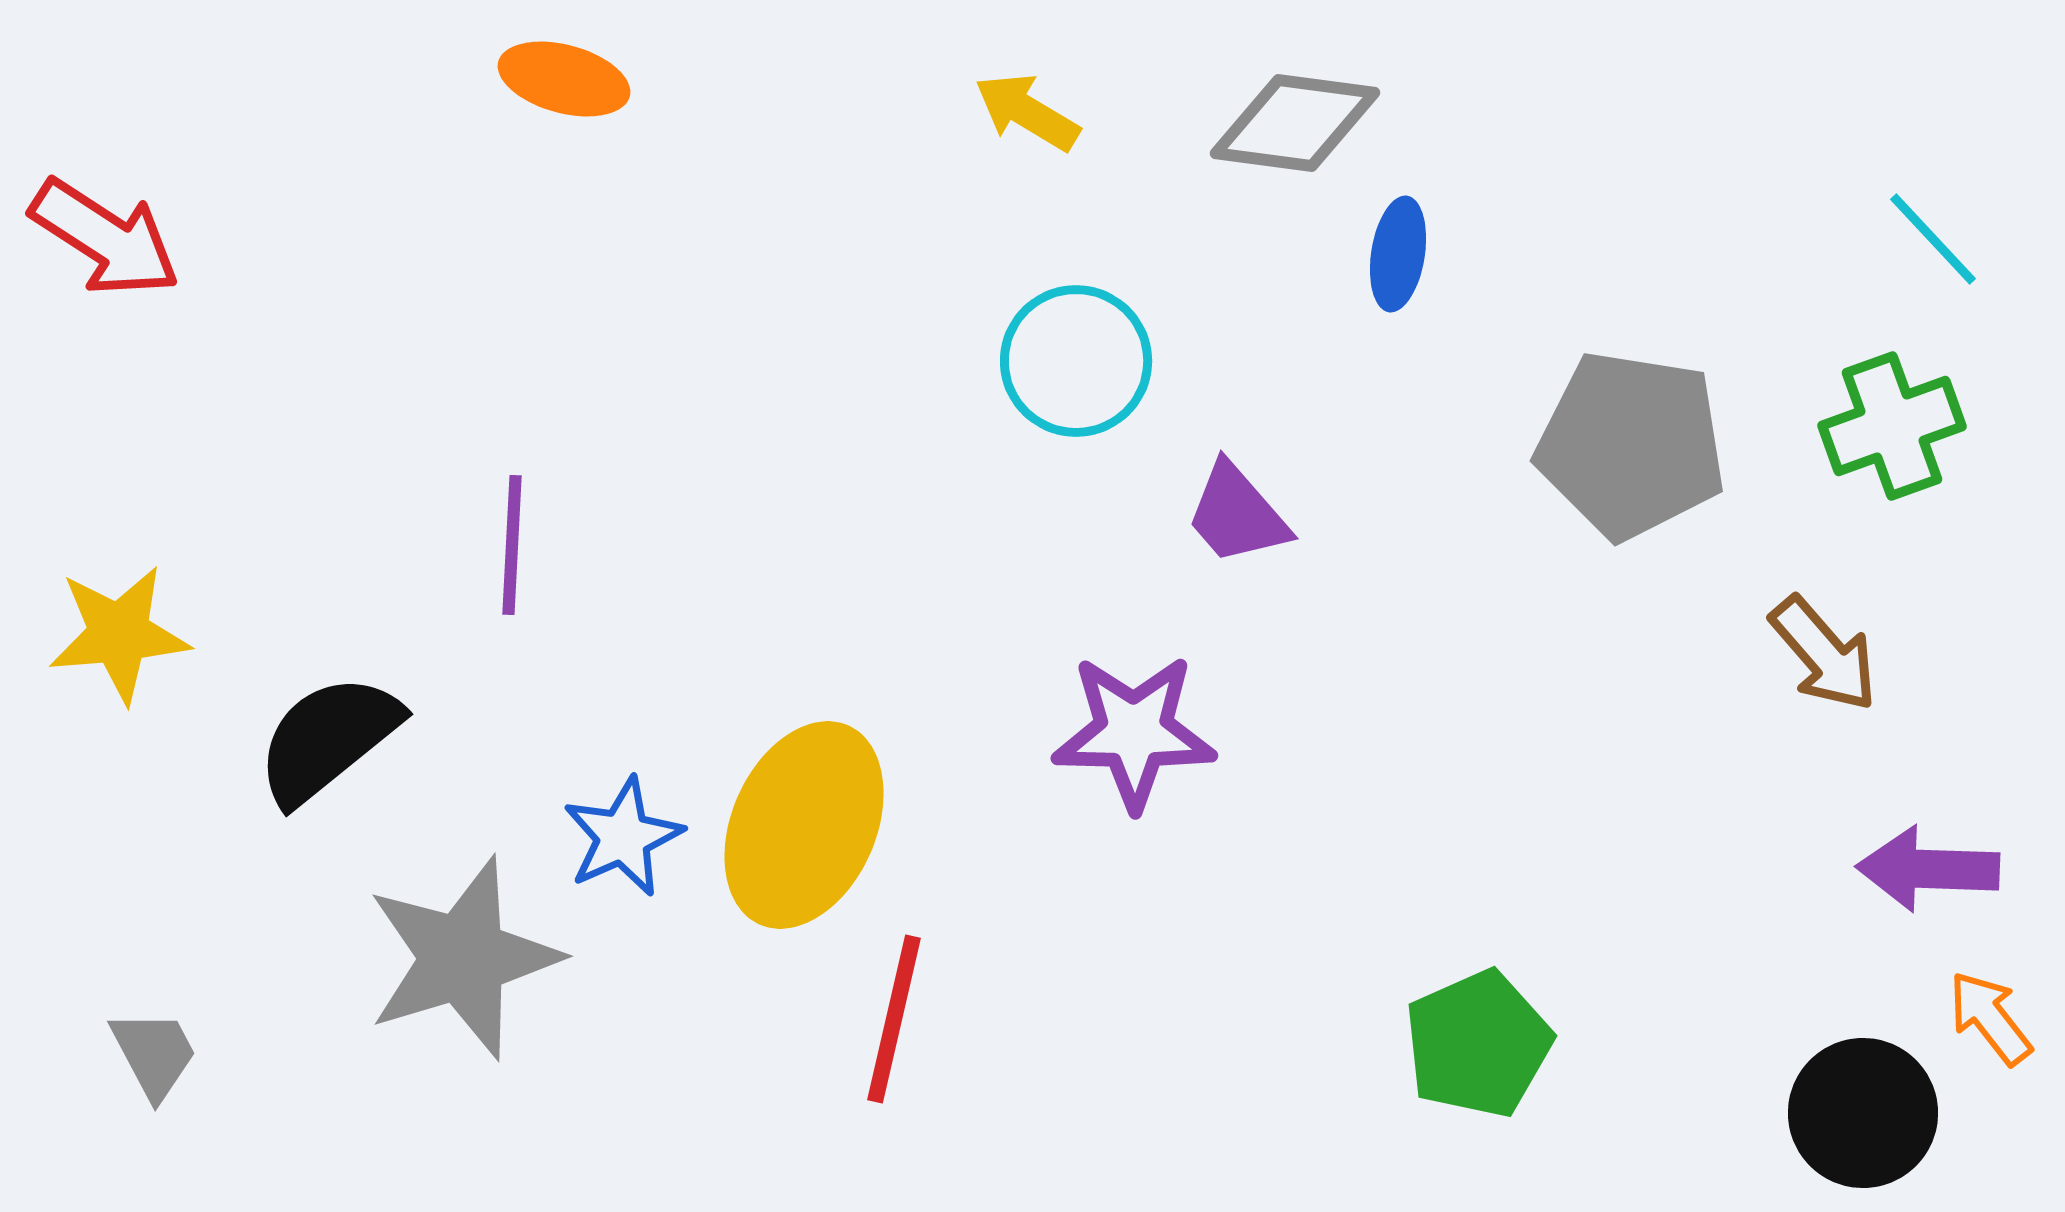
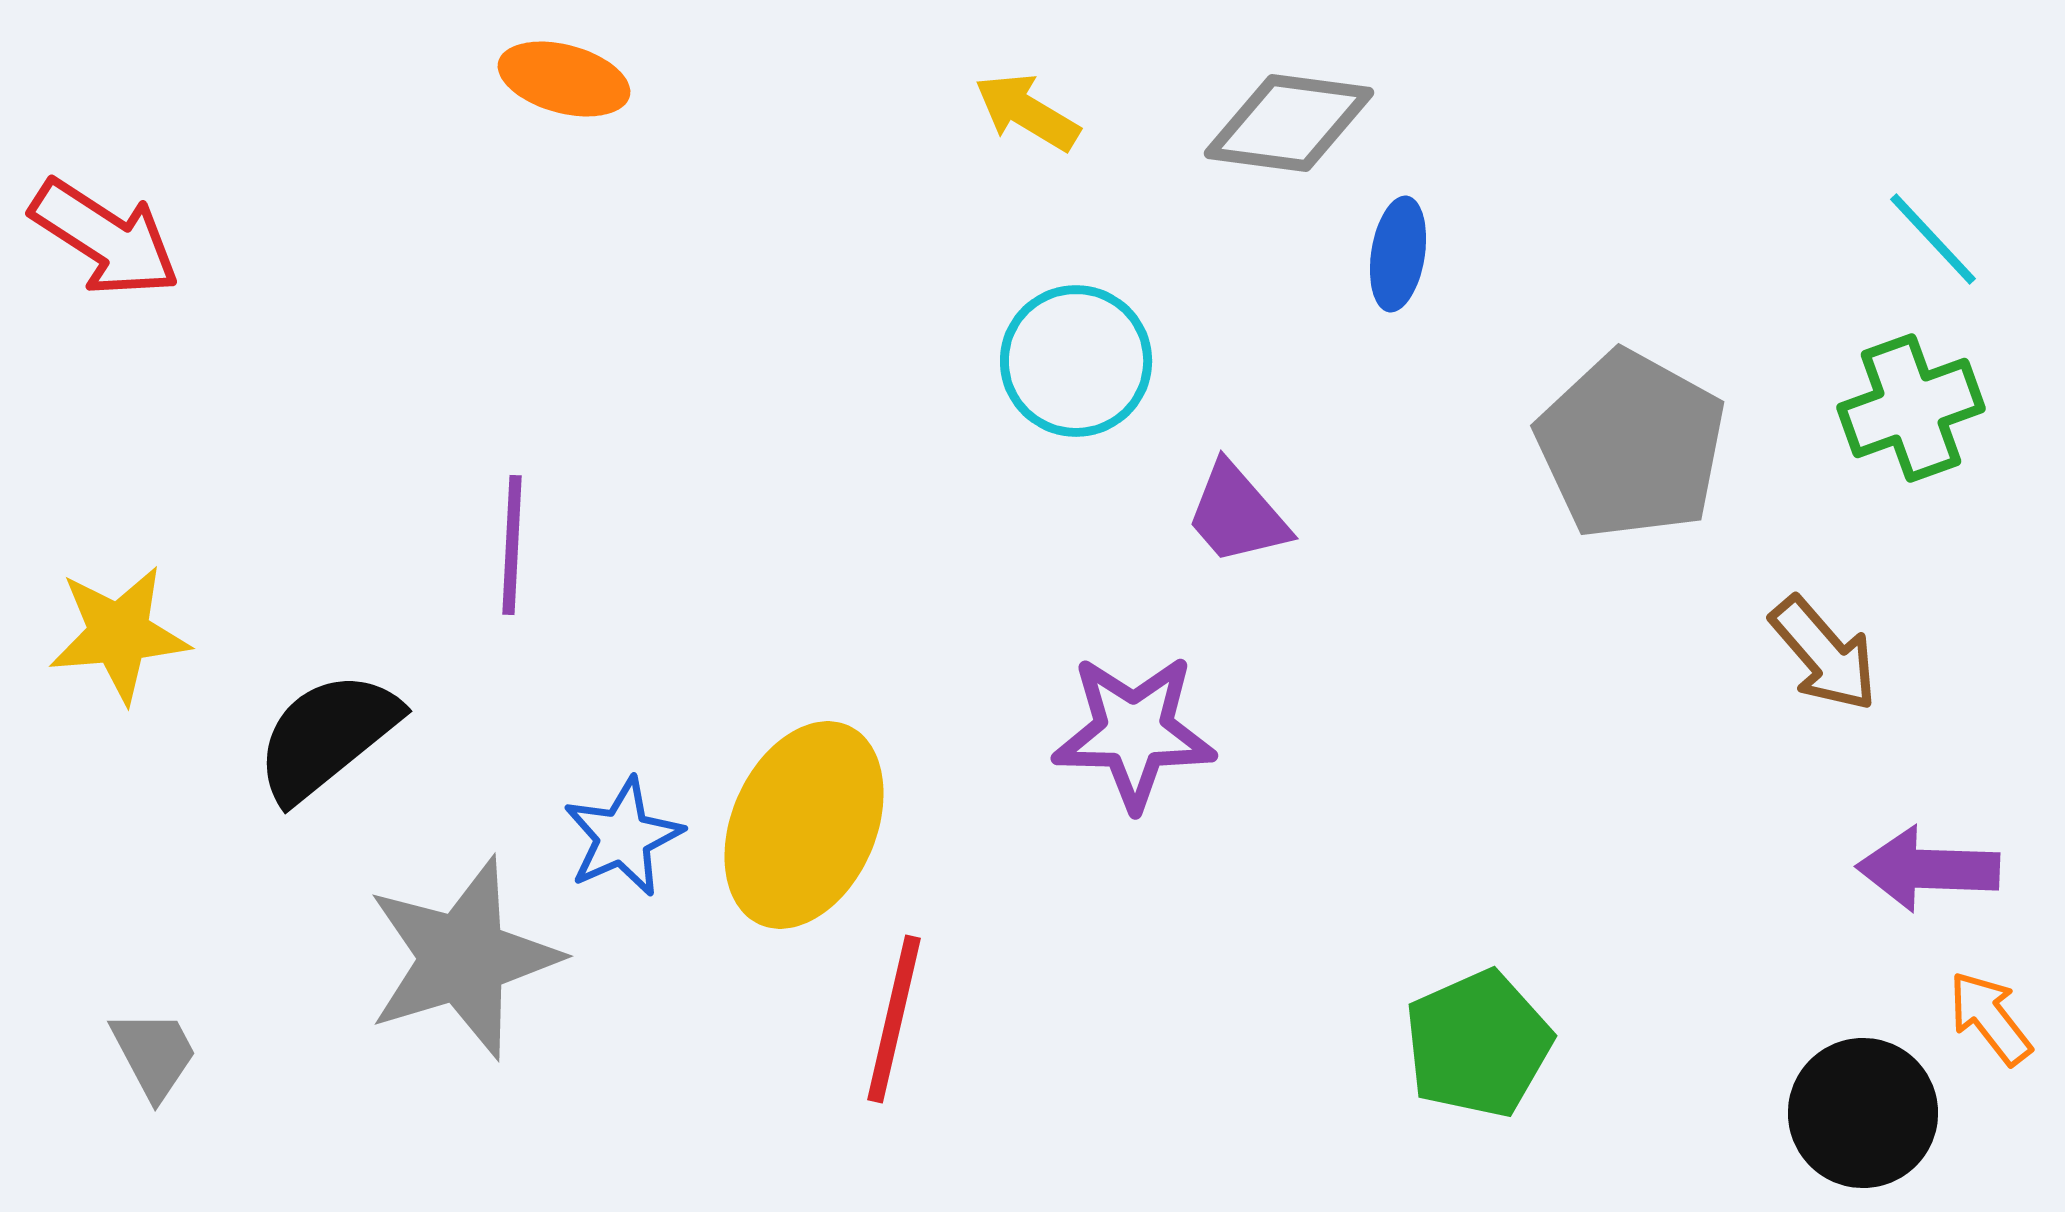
gray diamond: moved 6 px left
green cross: moved 19 px right, 18 px up
gray pentagon: rotated 20 degrees clockwise
black semicircle: moved 1 px left, 3 px up
